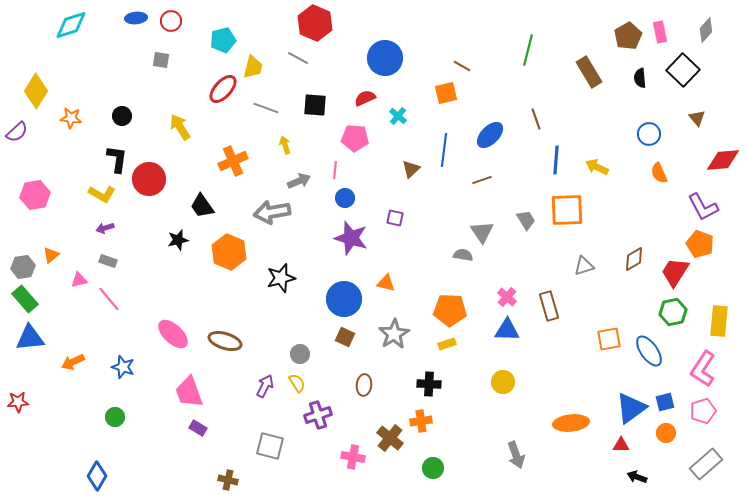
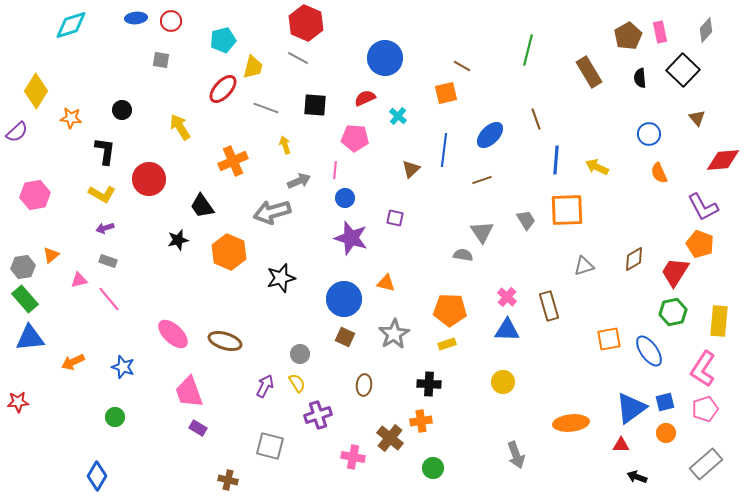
red hexagon at (315, 23): moved 9 px left
black circle at (122, 116): moved 6 px up
black L-shape at (117, 159): moved 12 px left, 8 px up
gray arrow at (272, 212): rotated 6 degrees counterclockwise
pink pentagon at (703, 411): moved 2 px right, 2 px up
